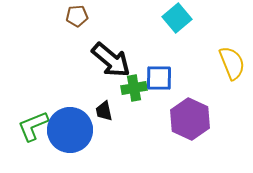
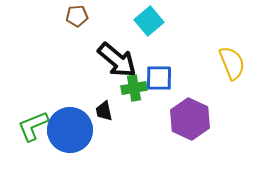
cyan square: moved 28 px left, 3 px down
black arrow: moved 6 px right
